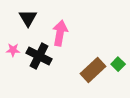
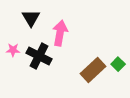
black triangle: moved 3 px right
